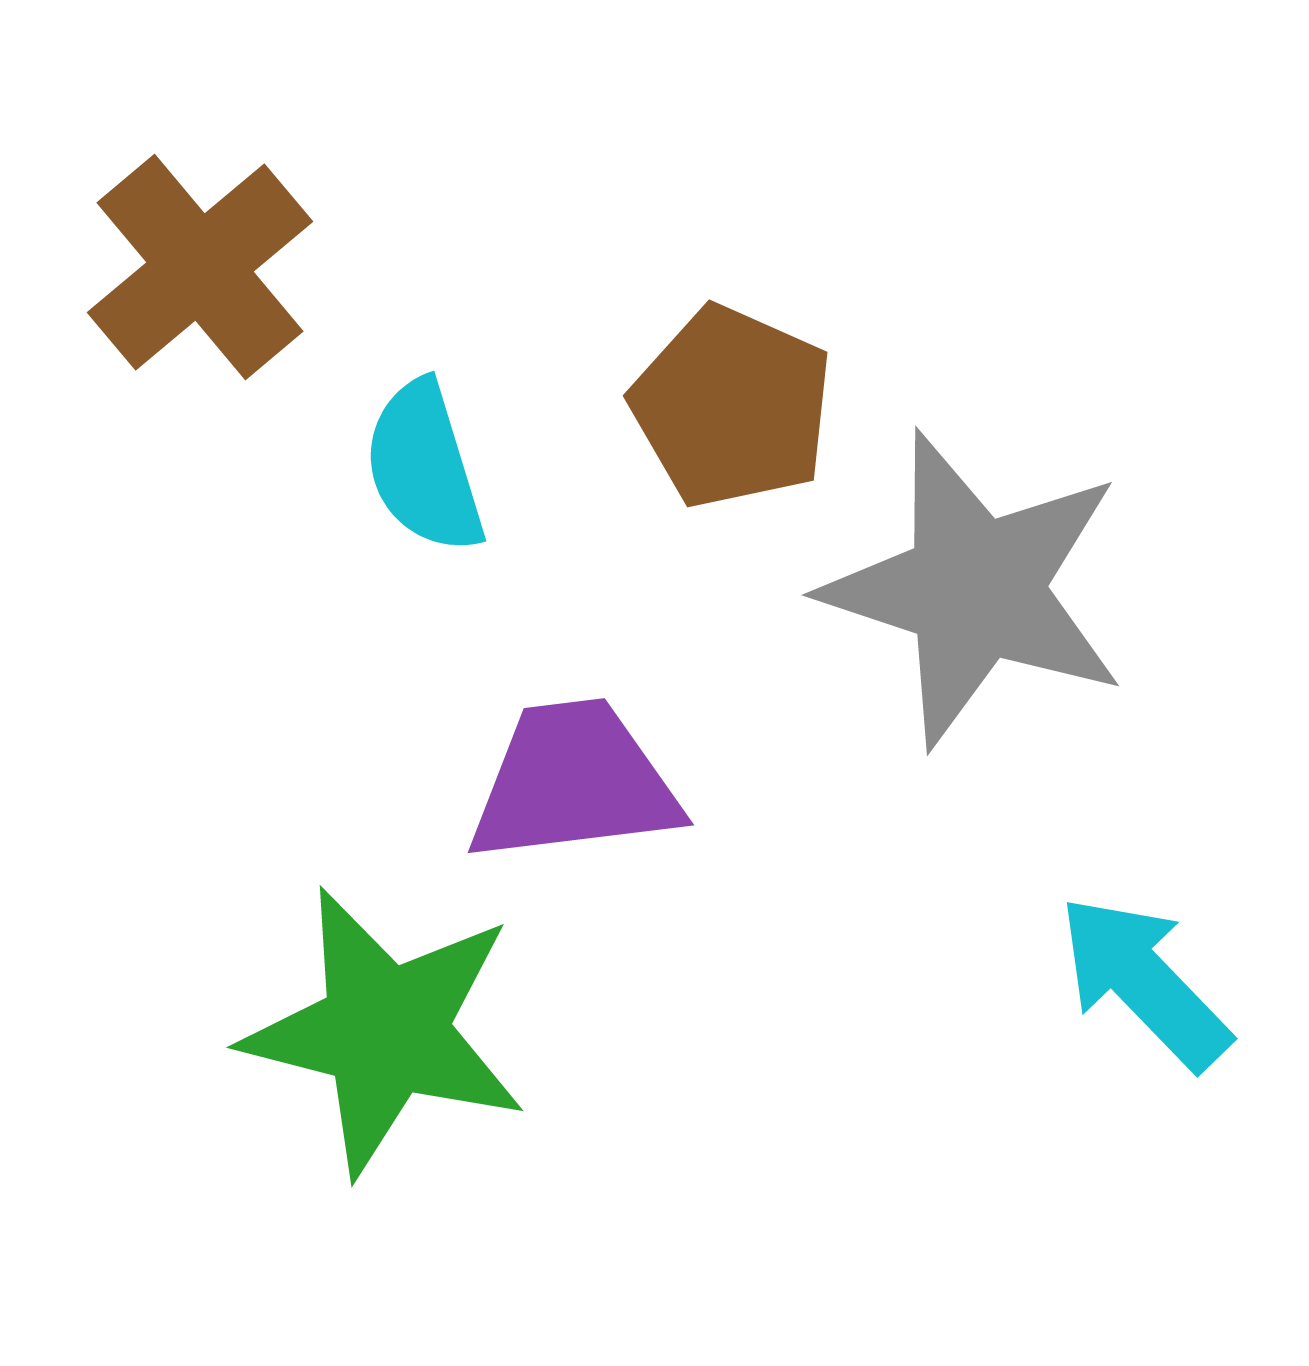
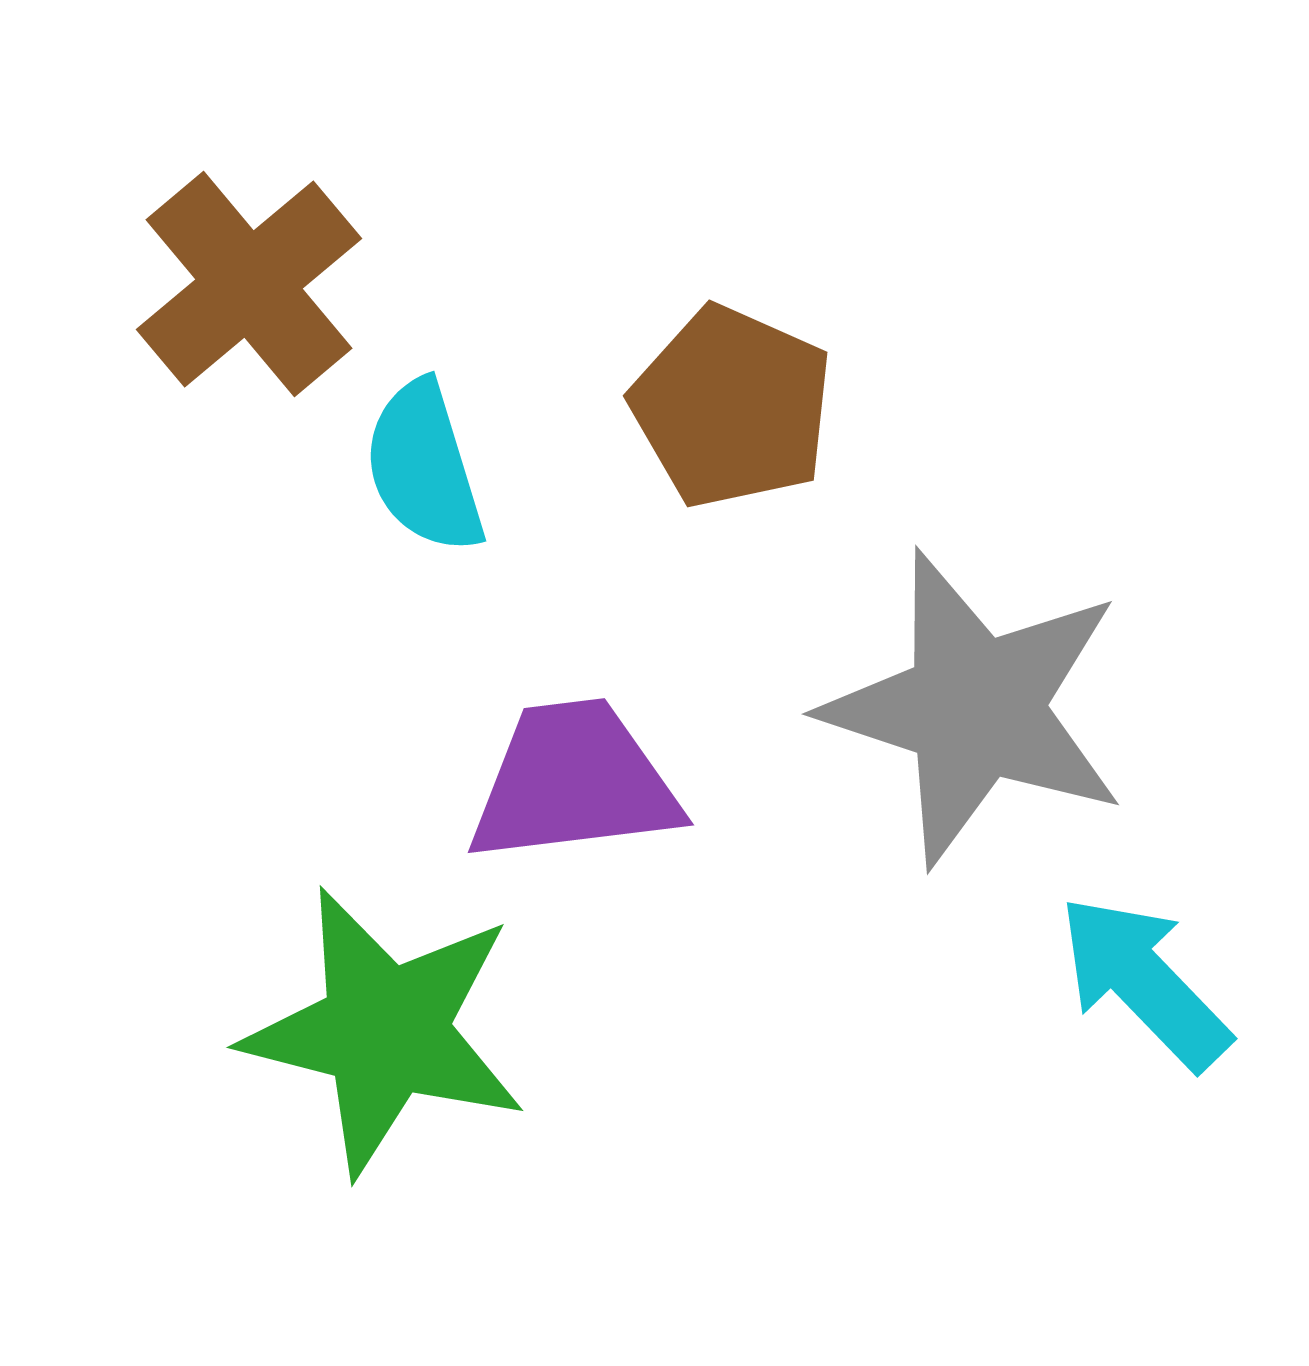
brown cross: moved 49 px right, 17 px down
gray star: moved 119 px down
